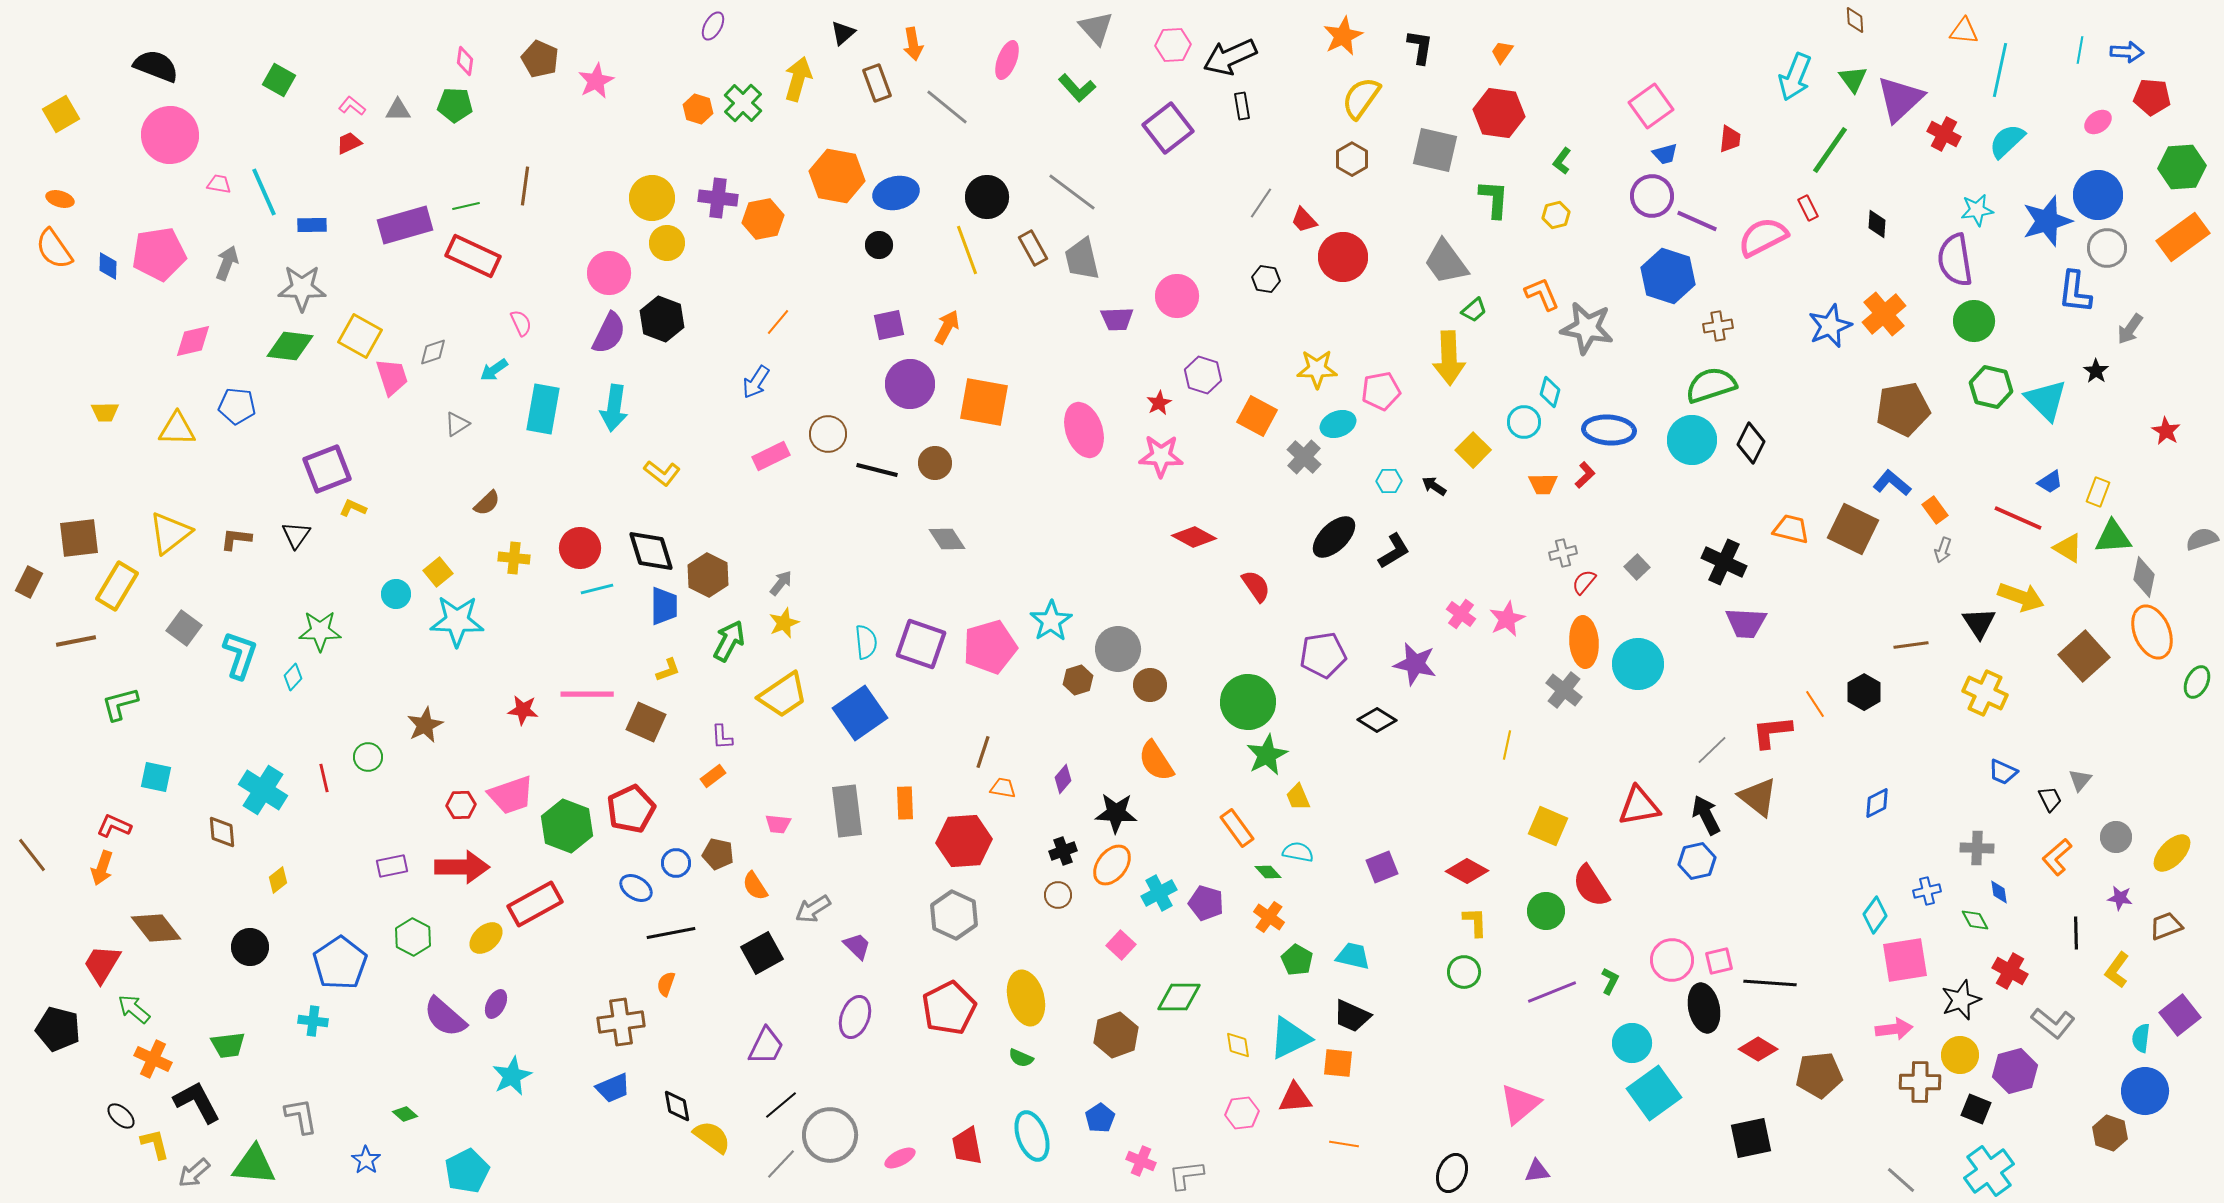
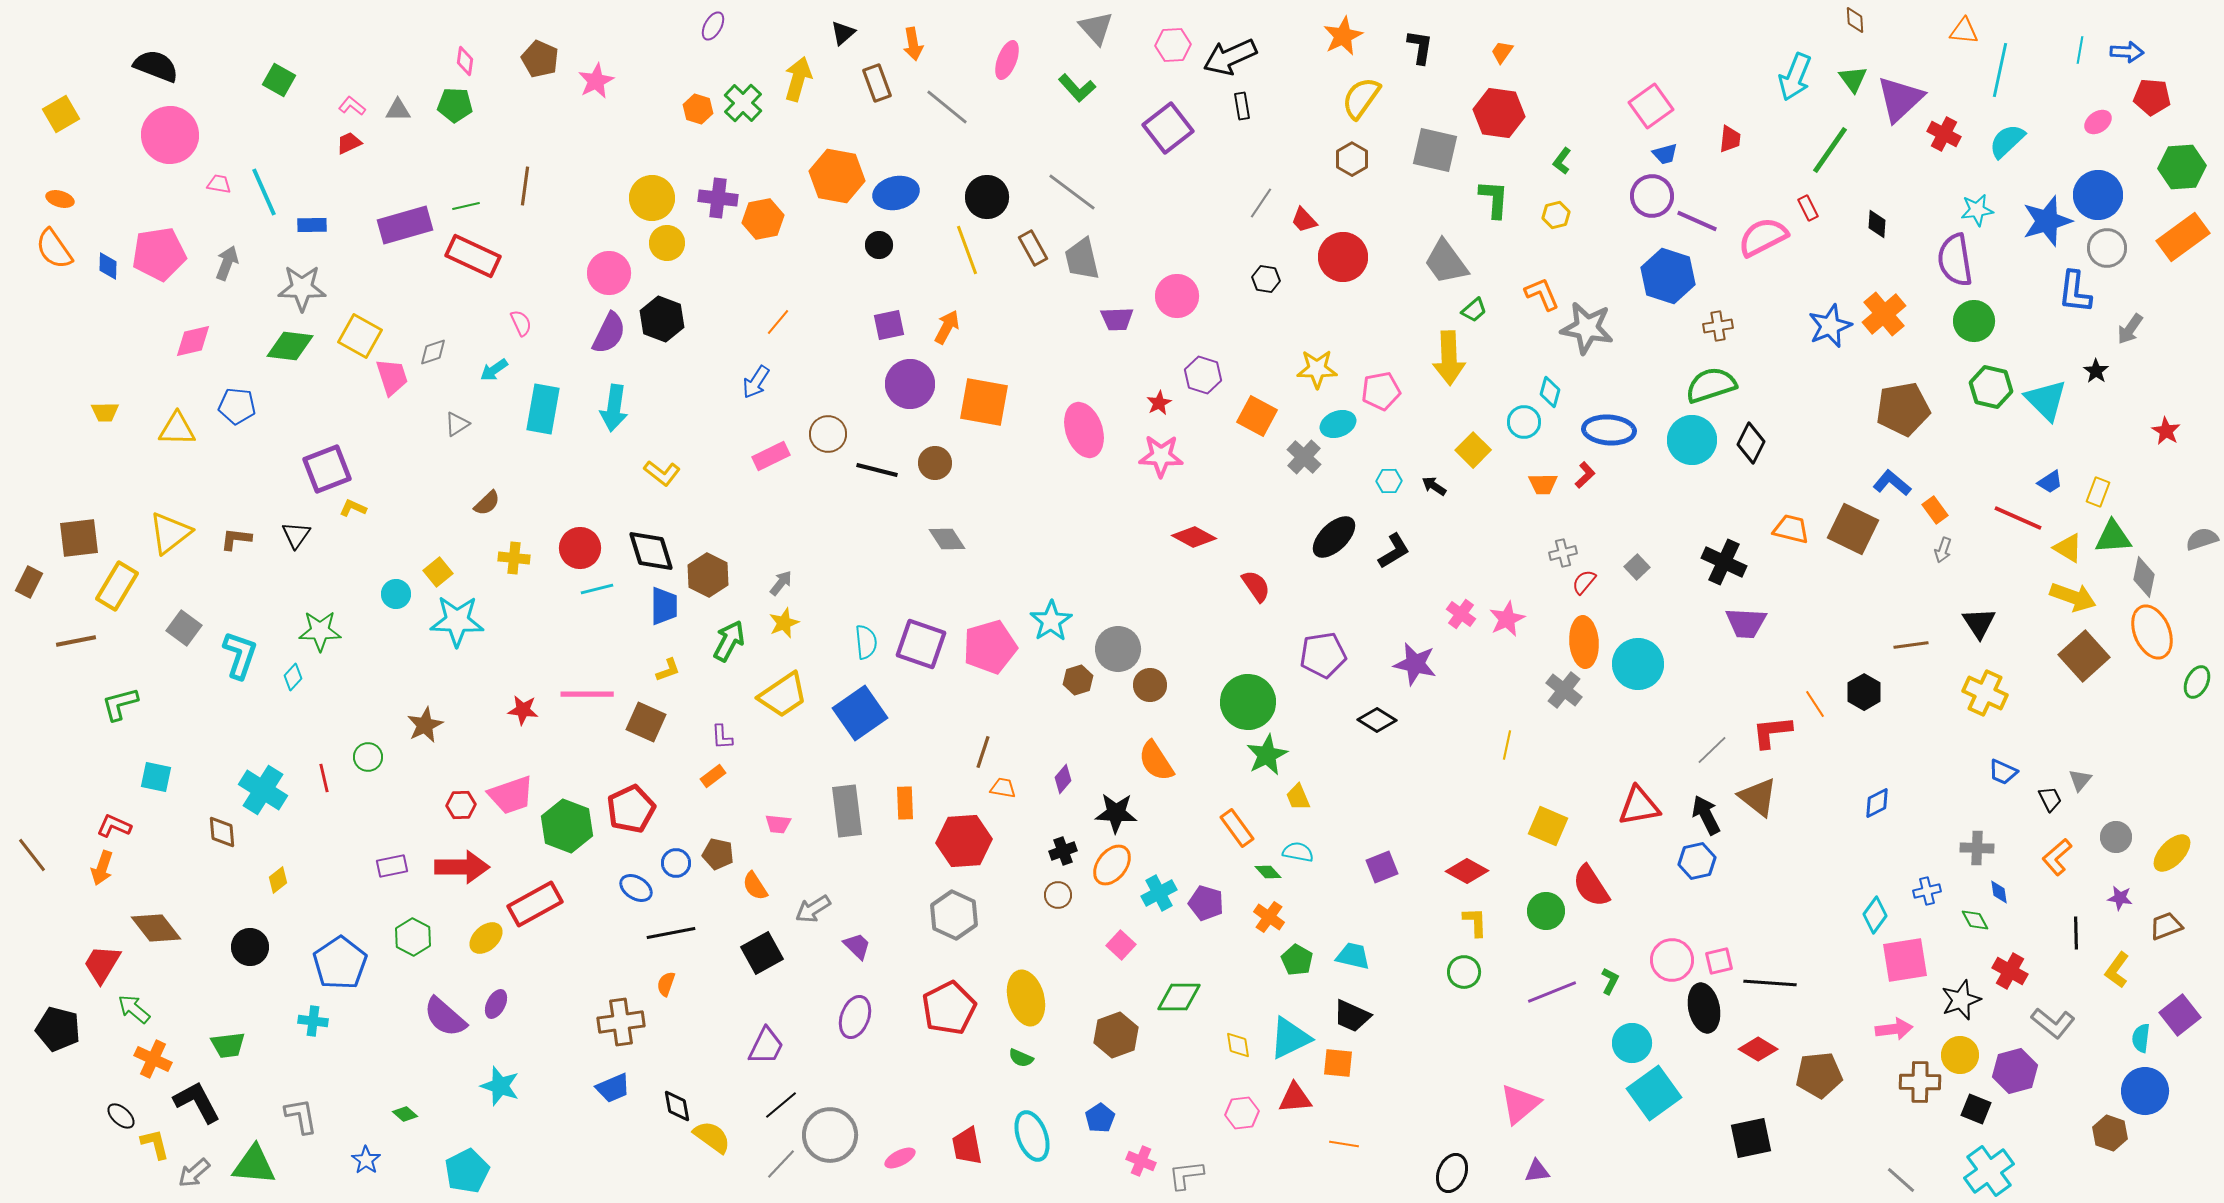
yellow arrow at (2021, 597): moved 52 px right
cyan star at (512, 1076): moved 12 px left, 10 px down; rotated 27 degrees counterclockwise
